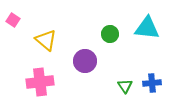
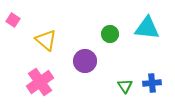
pink cross: rotated 28 degrees counterclockwise
